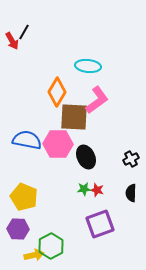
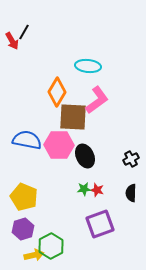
brown square: moved 1 px left
pink hexagon: moved 1 px right, 1 px down
black ellipse: moved 1 px left, 1 px up
purple hexagon: moved 5 px right; rotated 20 degrees counterclockwise
